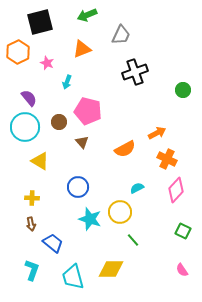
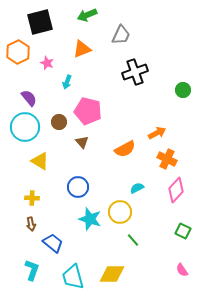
yellow diamond: moved 1 px right, 5 px down
